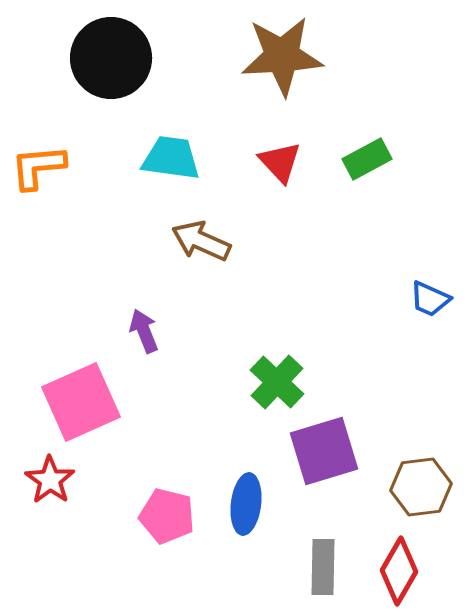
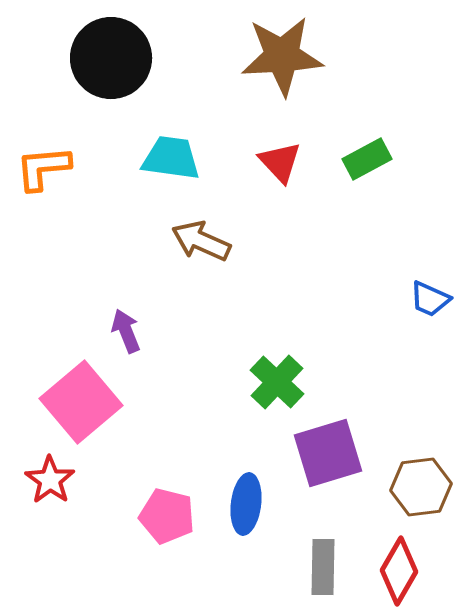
orange L-shape: moved 5 px right, 1 px down
purple arrow: moved 18 px left
pink square: rotated 16 degrees counterclockwise
purple square: moved 4 px right, 2 px down
